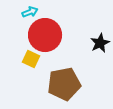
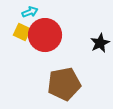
yellow square: moved 9 px left, 27 px up
